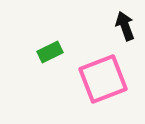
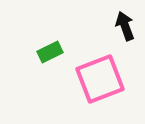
pink square: moved 3 px left
